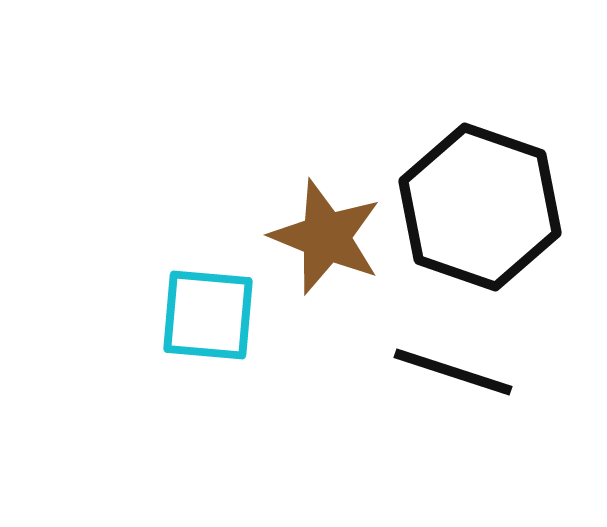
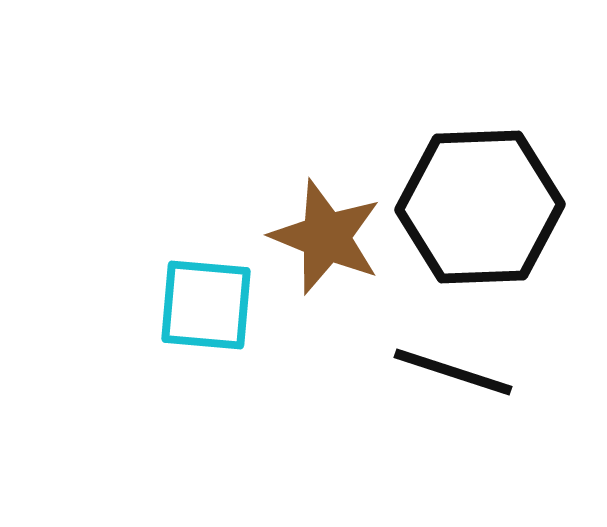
black hexagon: rotated 21 degrees counterclockwise
cyan square: moved 2 px left, 10 px up
